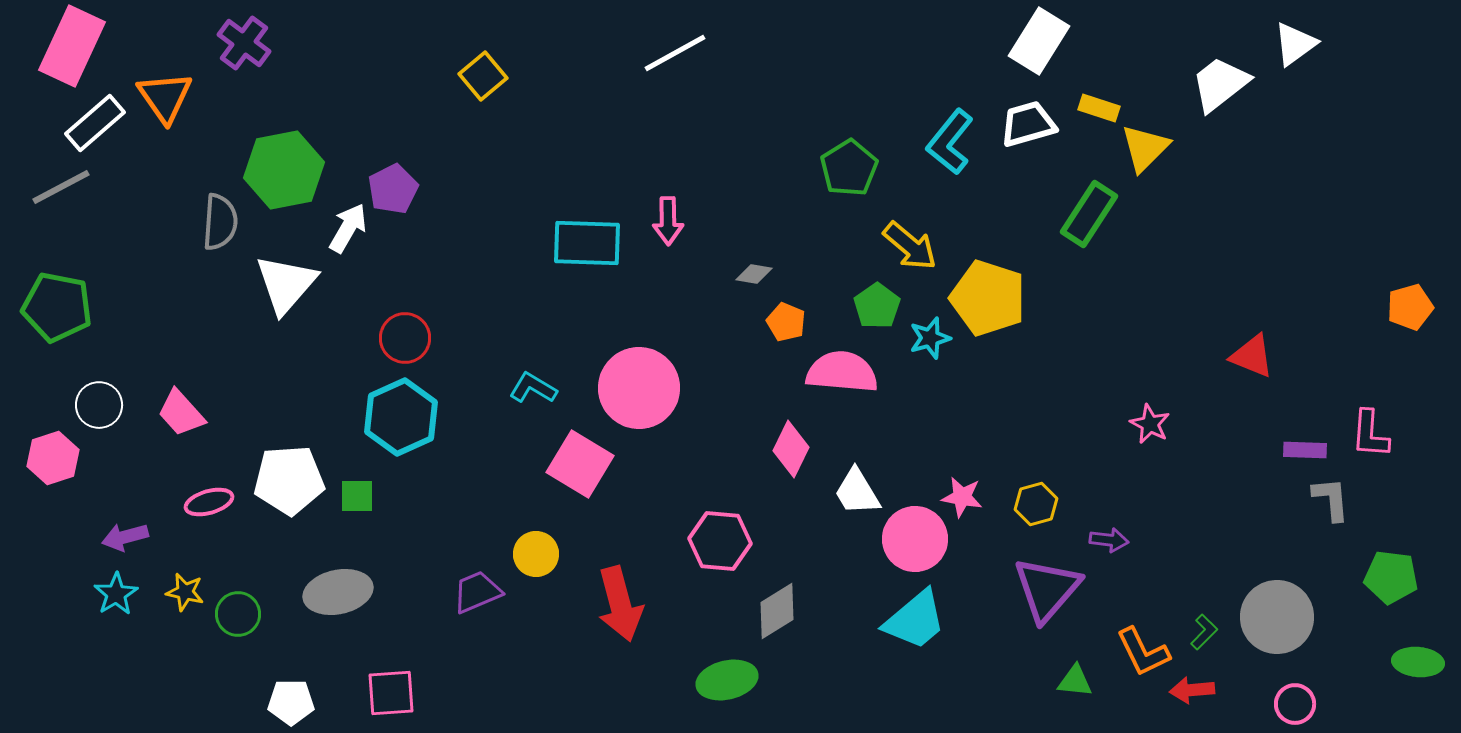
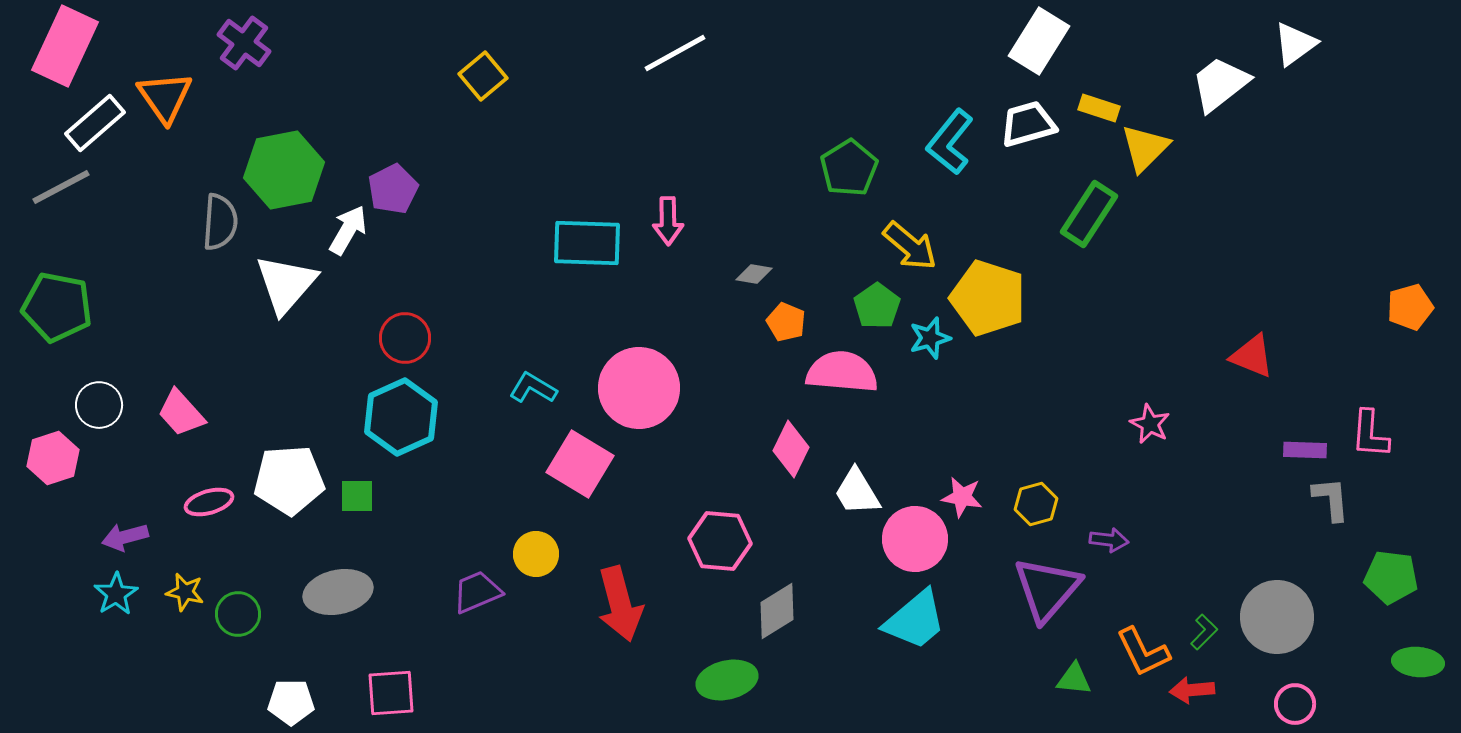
pink rectangle at (72, 46): moved 7 px left
white arrow at (348, 228): moved 2 px down
green triangle at (1075, 681): moved 1 px left, 2 px up
